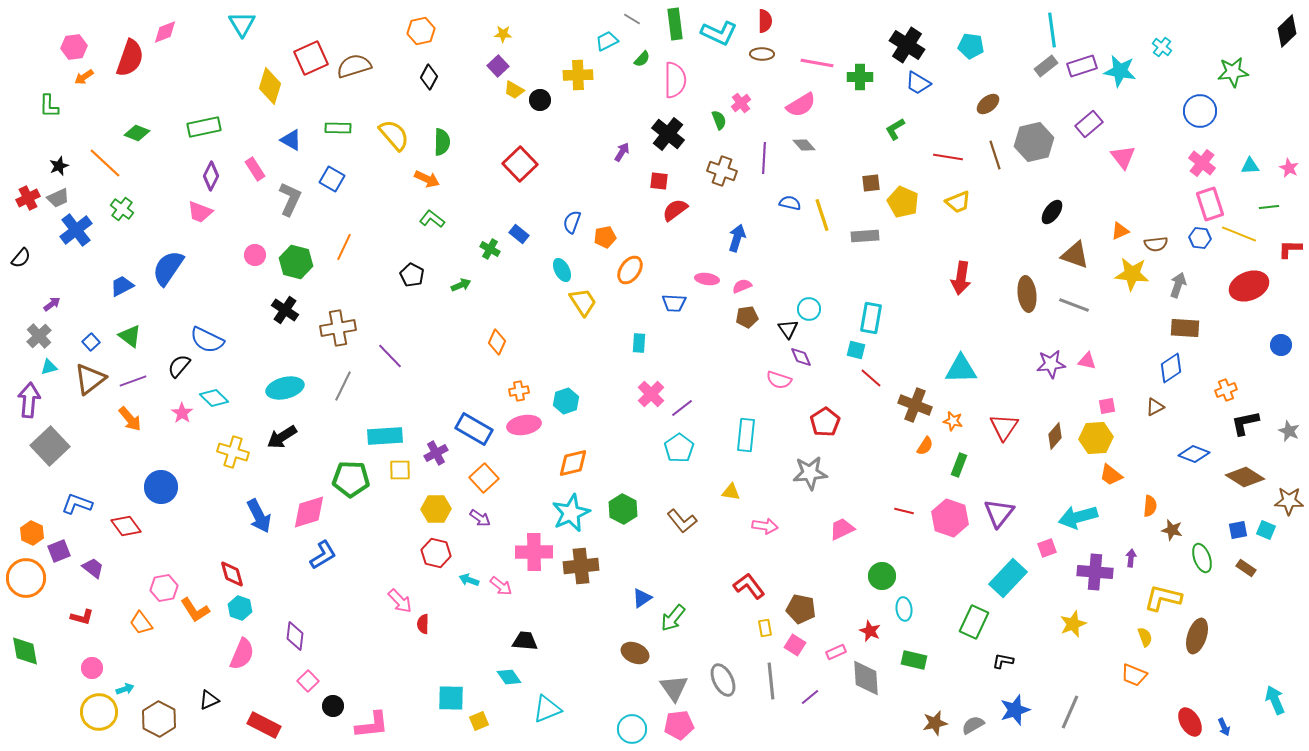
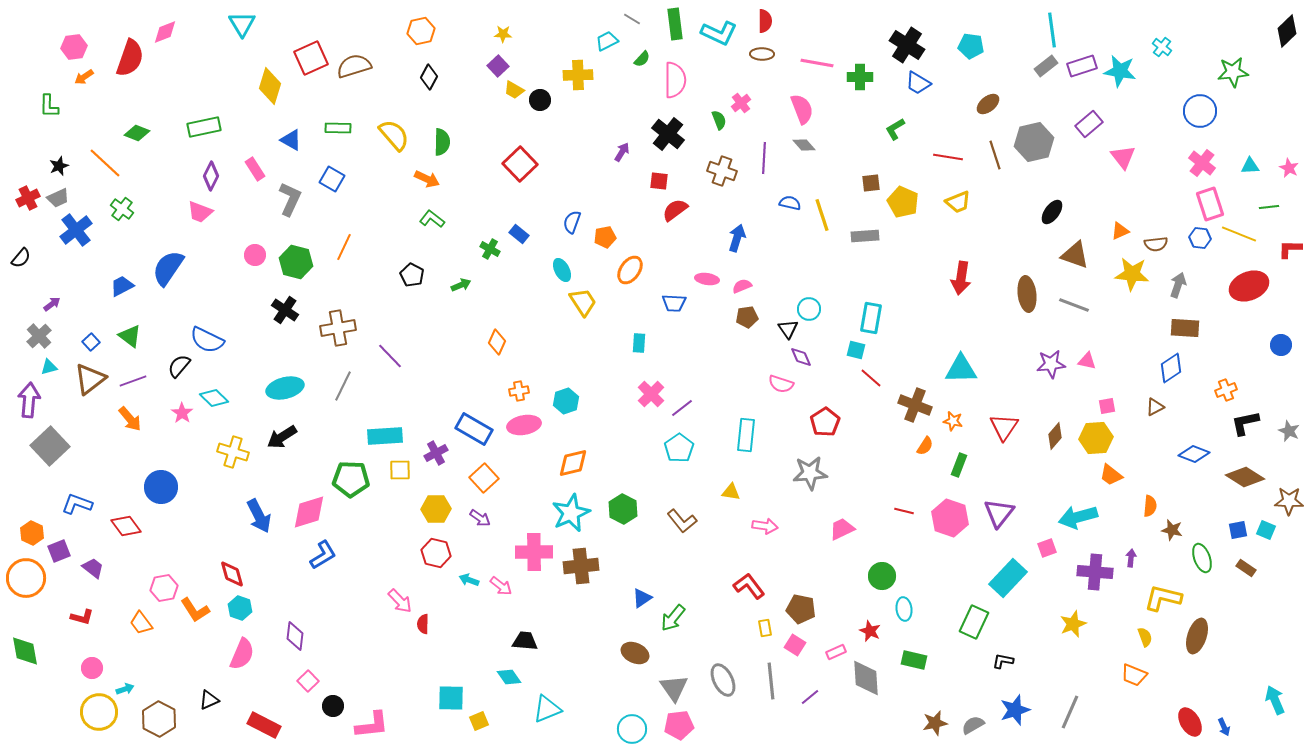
pink semicircle at (801, 105): moved 1 px right, 4 px down; rotated 80 degrees counterclockwise
pink semicircle at (779, 380): moved 2 px right, 4 px down
